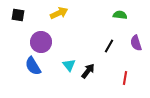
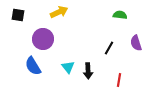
yellow arrow: moved 1 px up
purple circle: moved 2 px right, 3 px up
black line: moved 2 px down
cyan triangle: moved 1 px left, 2 px down
black arrow: rotated 140 degrees clockwise
red line: moved 6 px left, 2 px down
